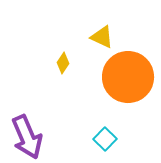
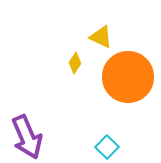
yellow triangle: moved 1 px left
yellow diamond: moved 12 px right
cyan square: moved 2 px right, 8 px down
